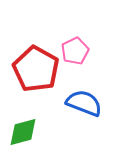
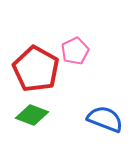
blue semicircle: moved 21 px right, 16 px down
green diamond: moved 9 px right, 17 px up; rotated 36 degrees clockwise
